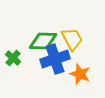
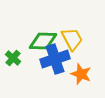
orange star: moved 1 px right
